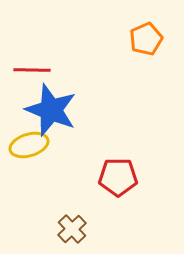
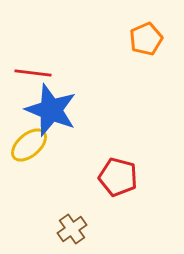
red line: moved 1 px right, 3 px down; rotated 6 degrees clockwise
yellow ellipse: rotated 24 degrees counterclockwise
red pentagon: rotated 15 degrees clockwise
brown cross: rotated 8 degrees clockwise
